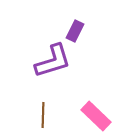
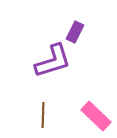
purple rectangle: moved 1 px down
